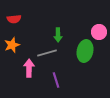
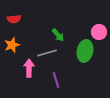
green arrow: rotated 40 degrees counterclockwise
